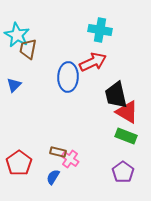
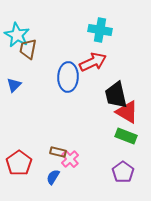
pink cross: rotated 12 degrees clockwise
